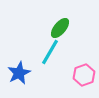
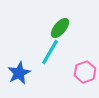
pink hexagon: moved 1 px right, 3 px up
